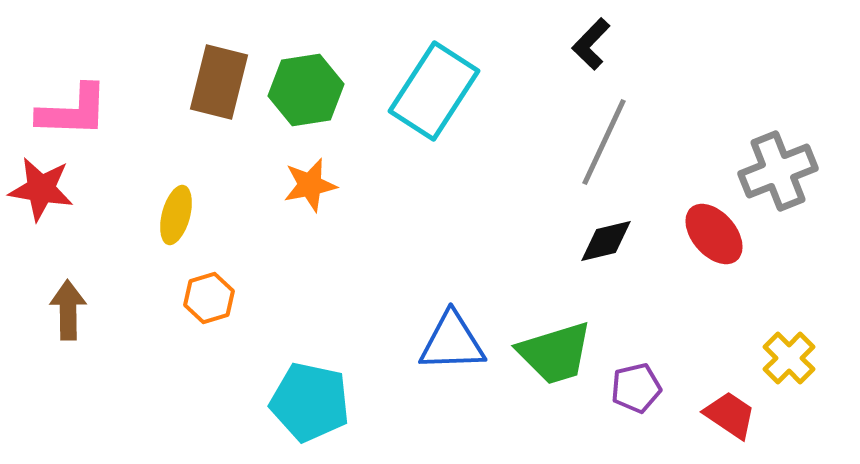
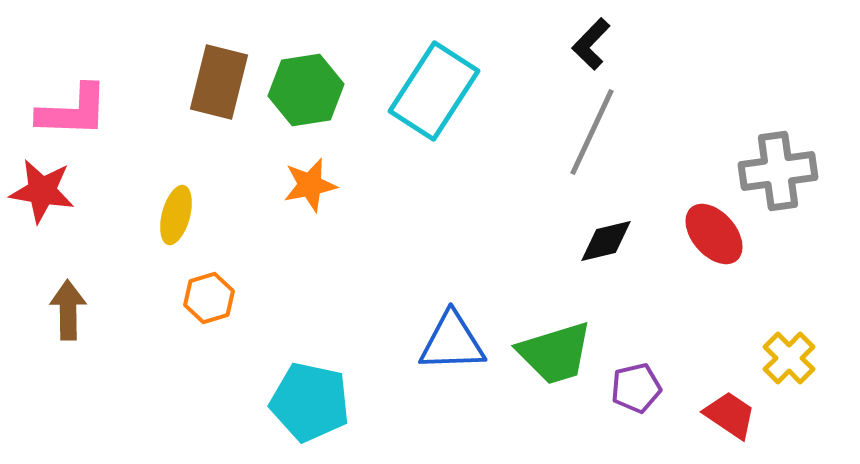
gray line: moved 12 px left, 10 px up
gray cross: rotated 14 degrees clockwise
red star: moved 1 px right, 2 px down
